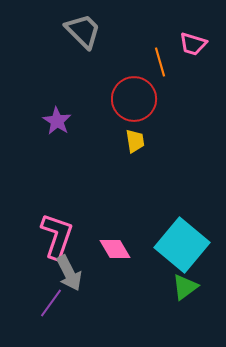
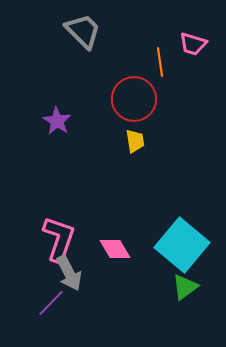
orange line: rotated 8 degrees clockwise
pink L-shape: moved 2 px right, 3 px down
purple line: rotated 8 degrees clockwise
